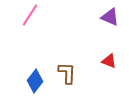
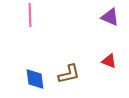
pink line: rotated 35 degrees counterclockwise
brown L-shape: moved 2 px right, 1 px down; rotated 75 degrees clockwise
blue diamond: moved 2 px up; rotated 45 degrees counterclockwise
